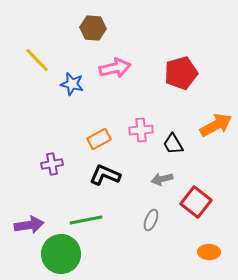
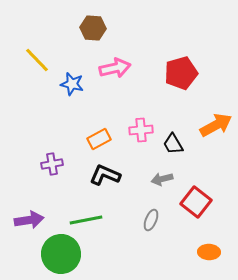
purple arrow: moved 5 px up
